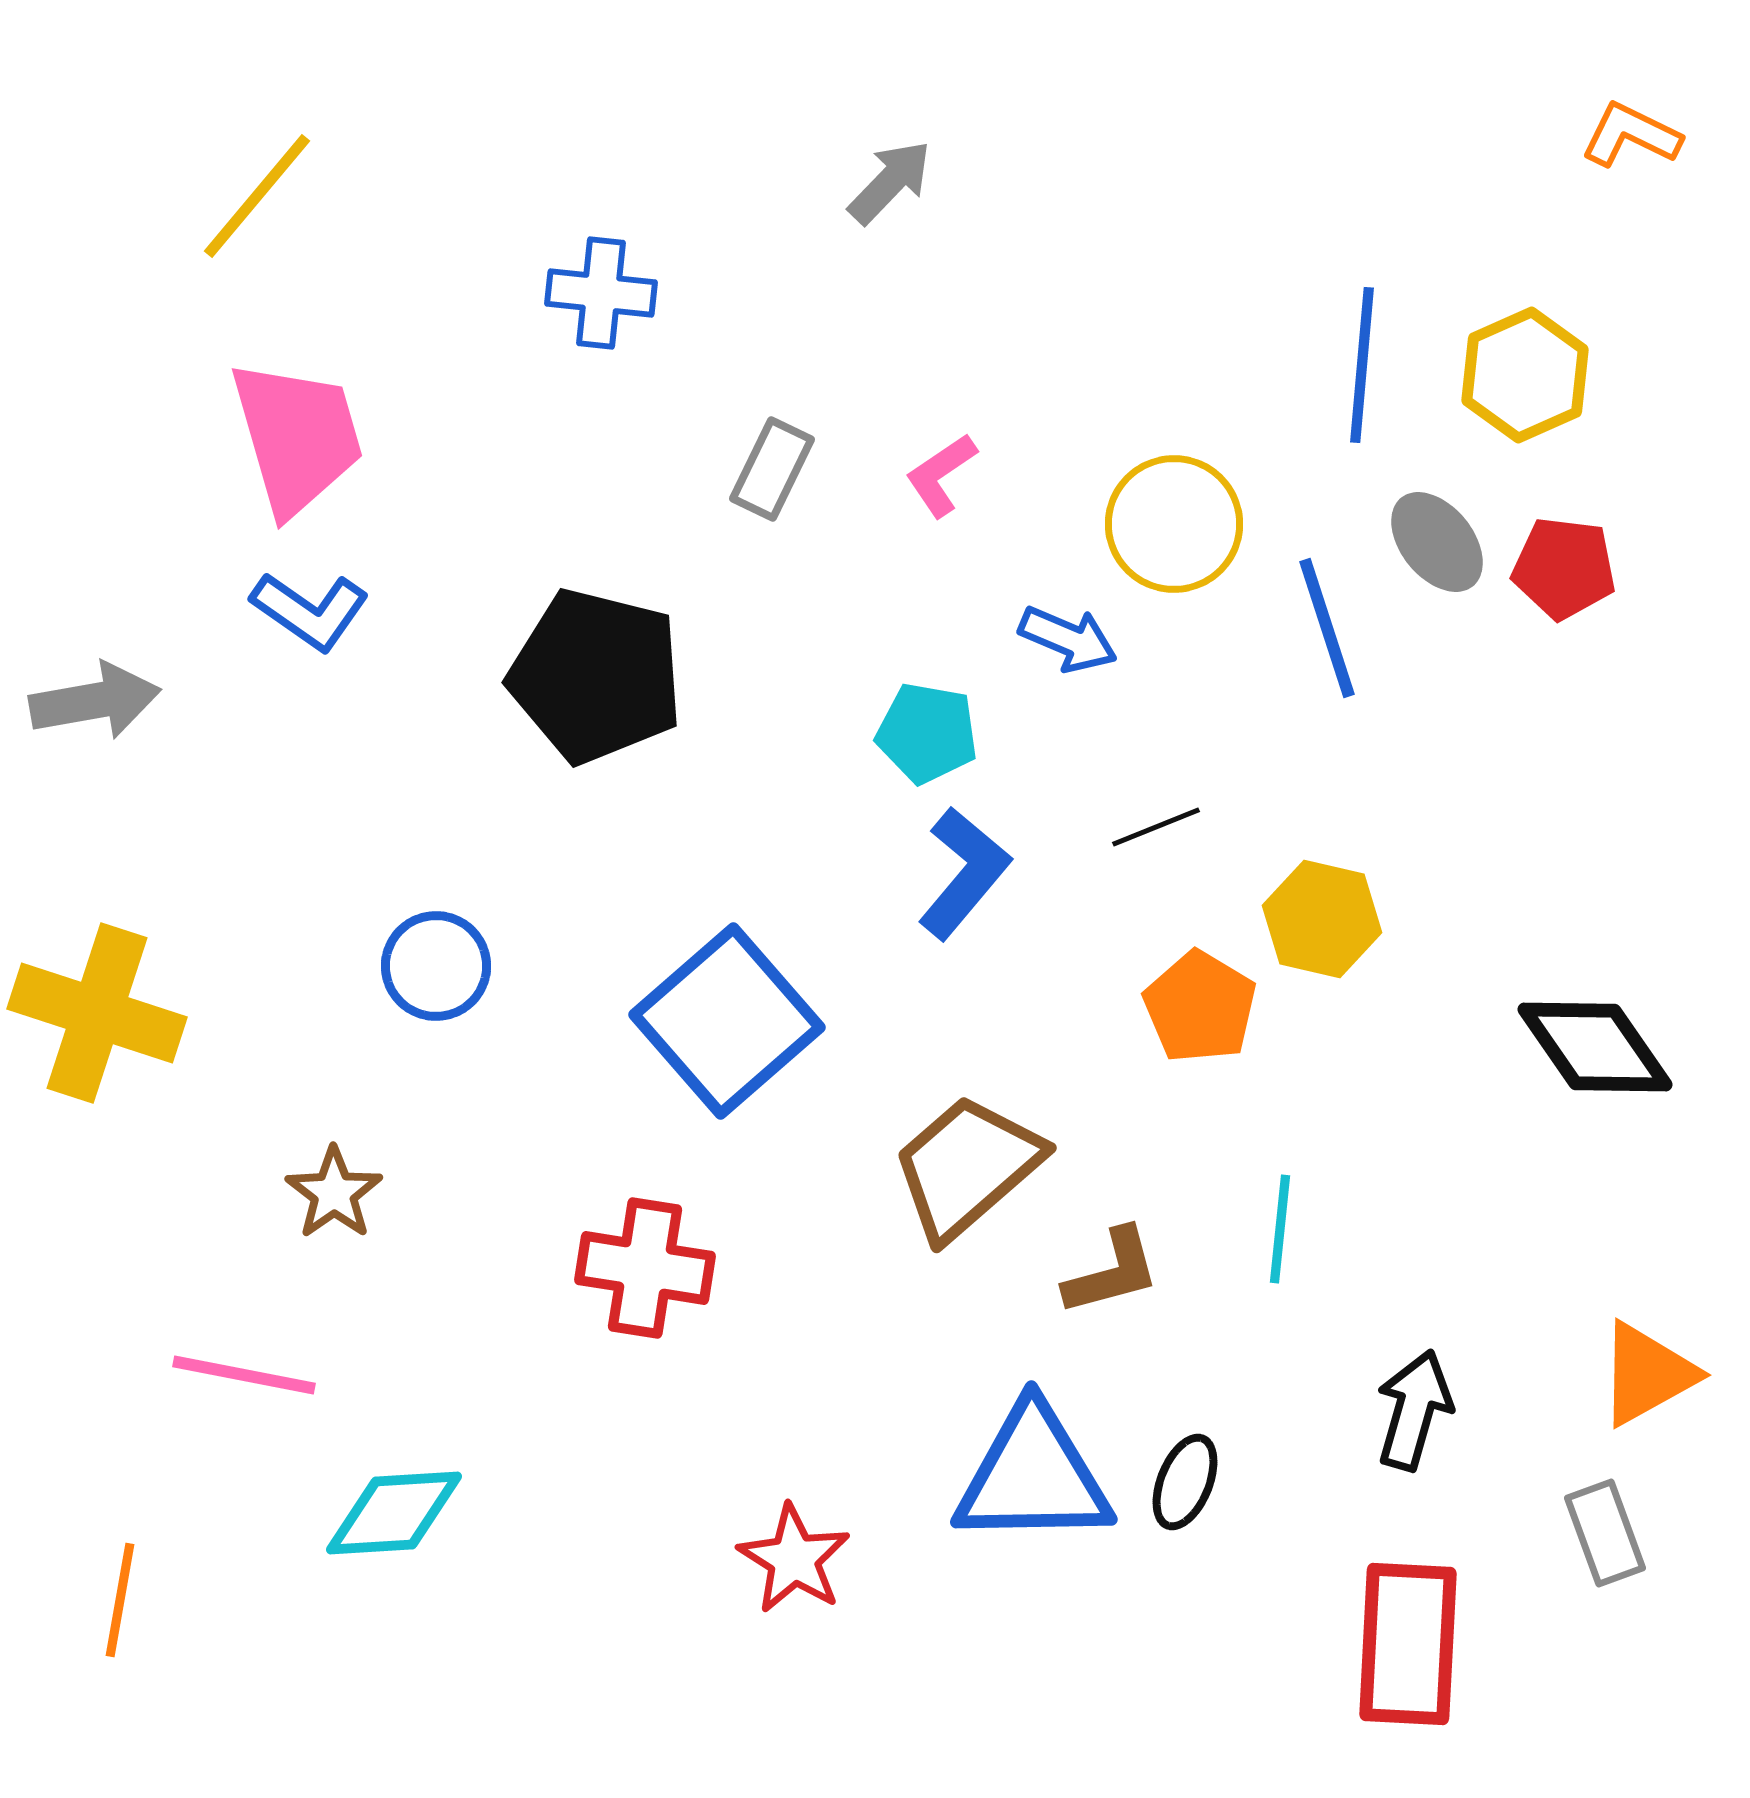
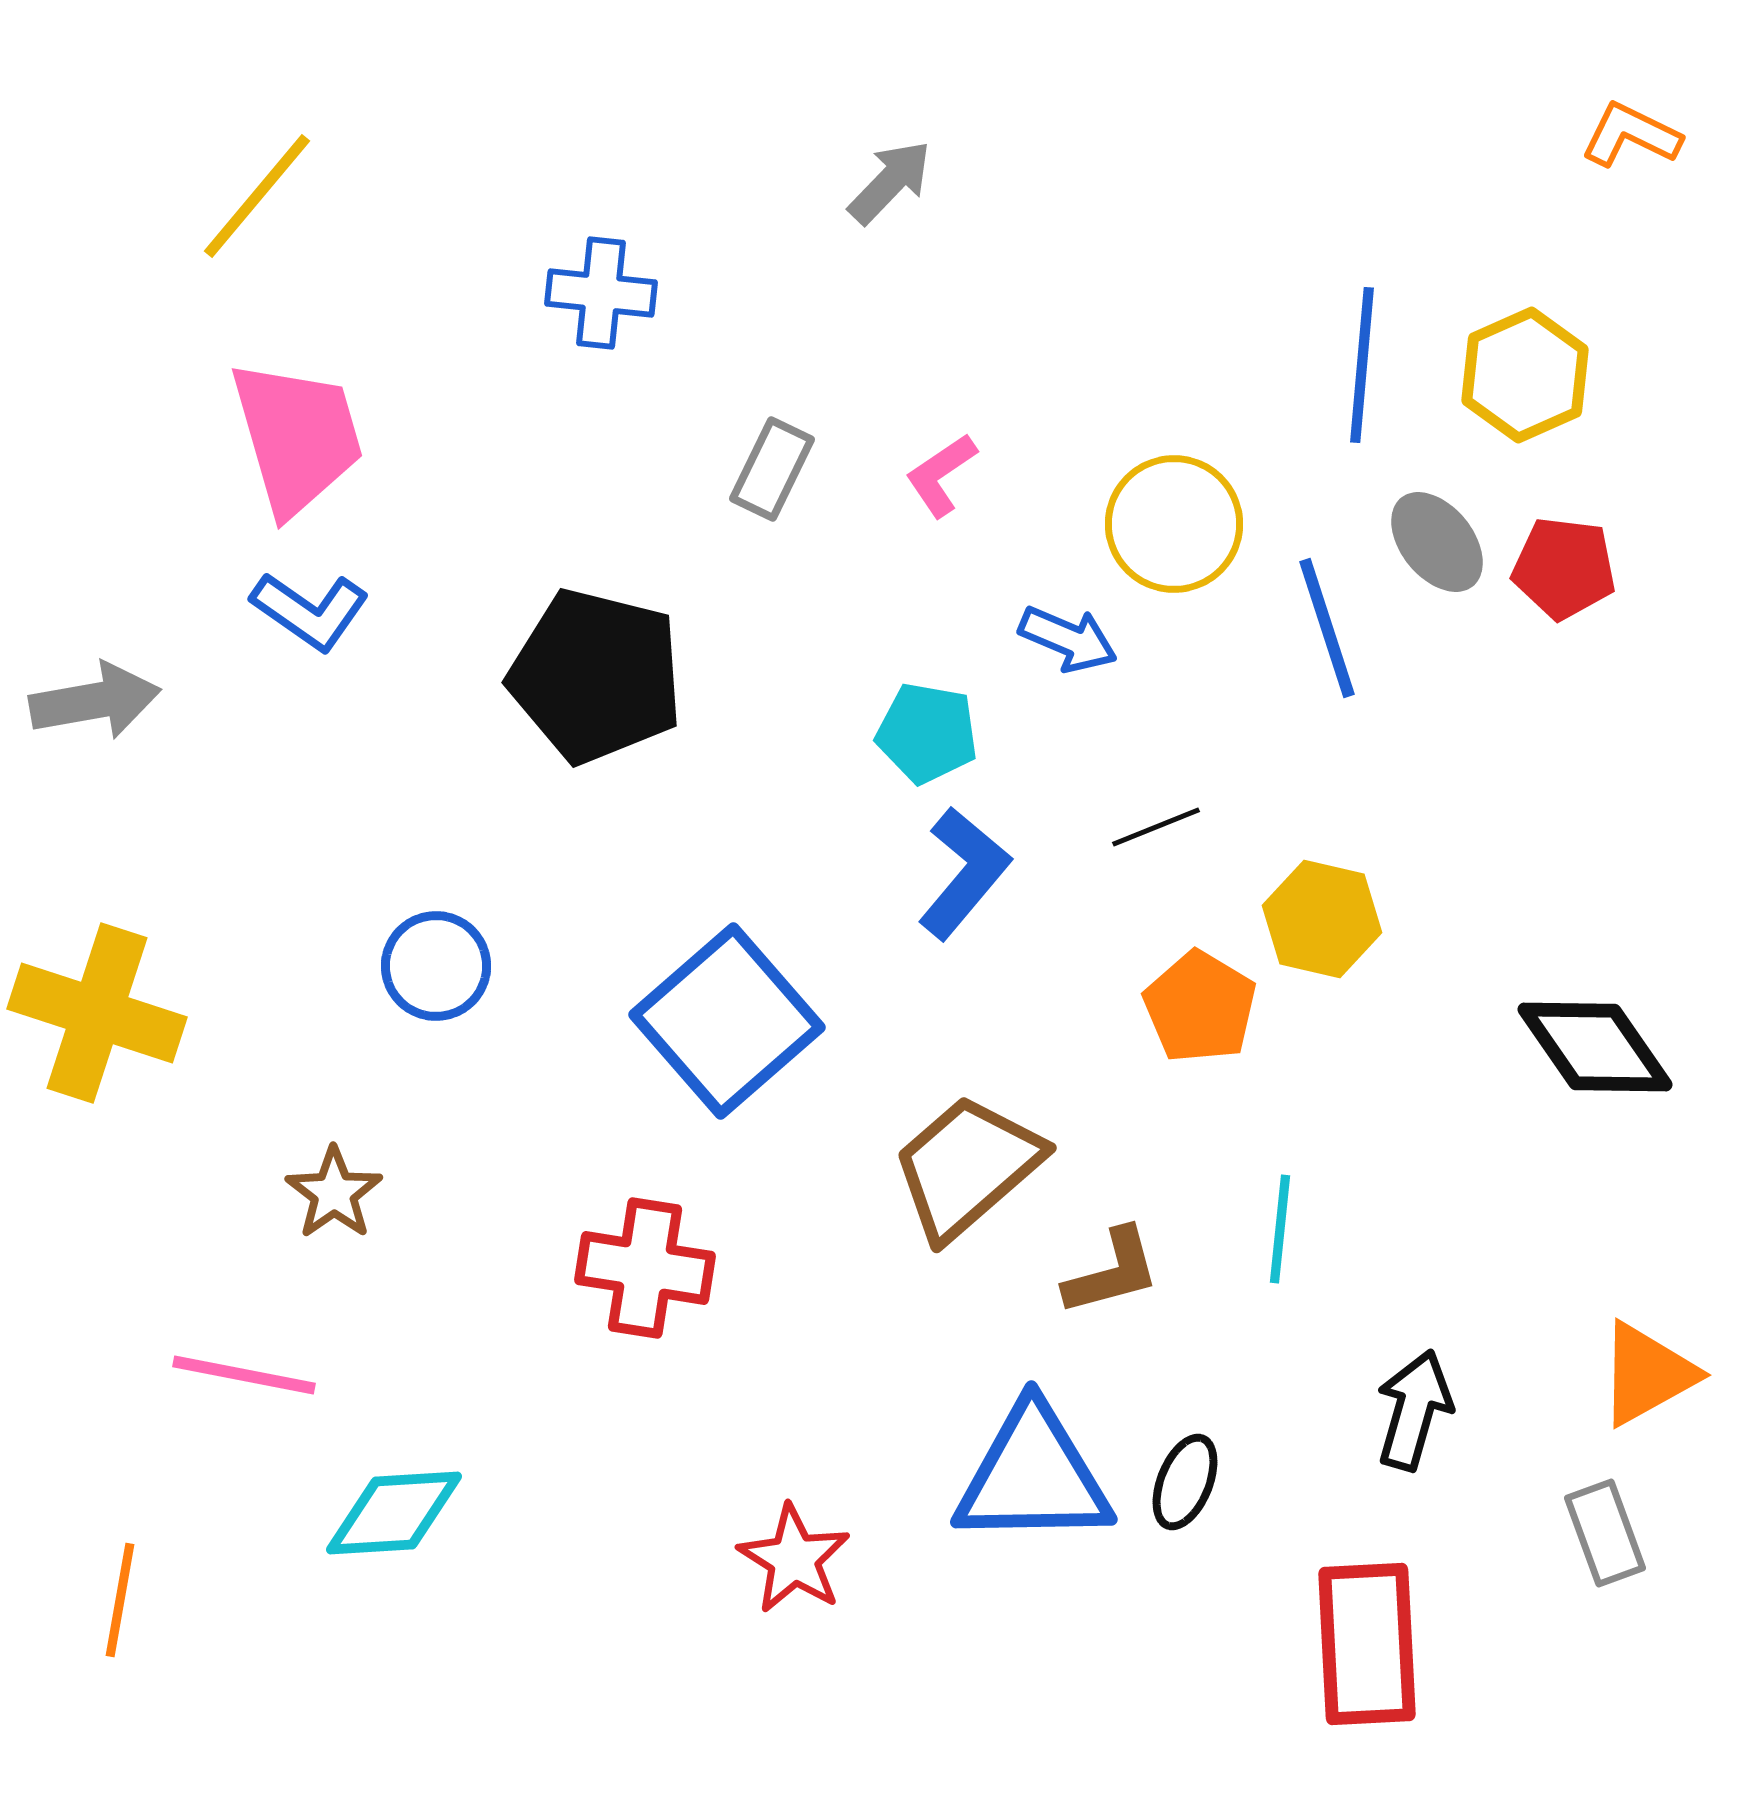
red rectangle at (1408, 1644): moved 41 px left; rotated 6 degrees counterclockwise
